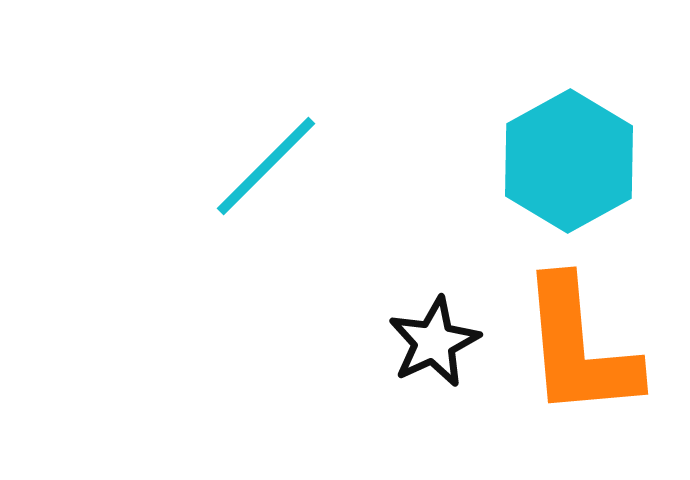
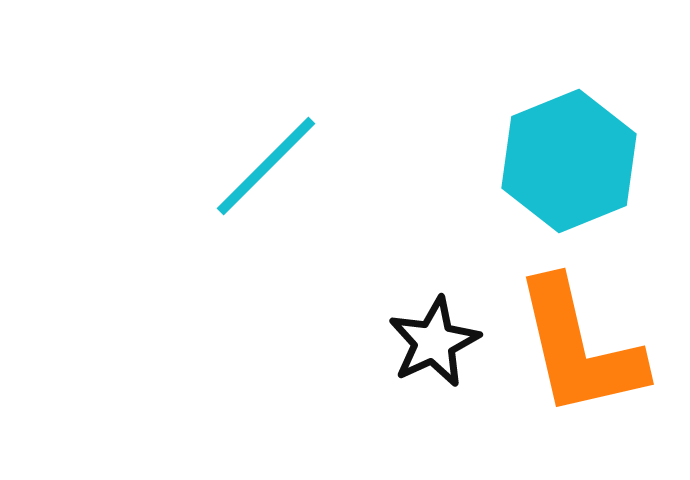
cyan hexagon: rotated 7 degrees clockwise
orange L-shape: rotated 8 degrees counterclockwise
